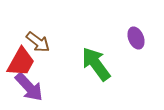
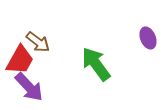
purple ellipse: moved 12 px right
red trapezoid: moved 1 px left, 2 px up
